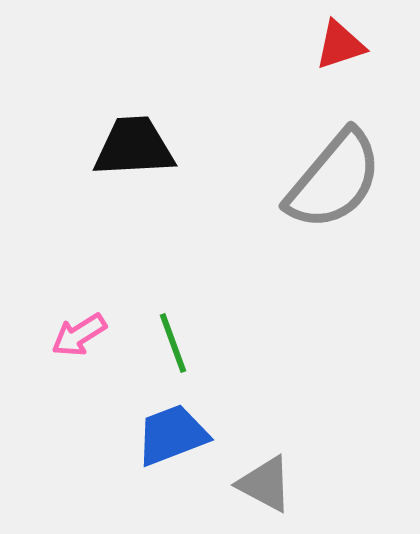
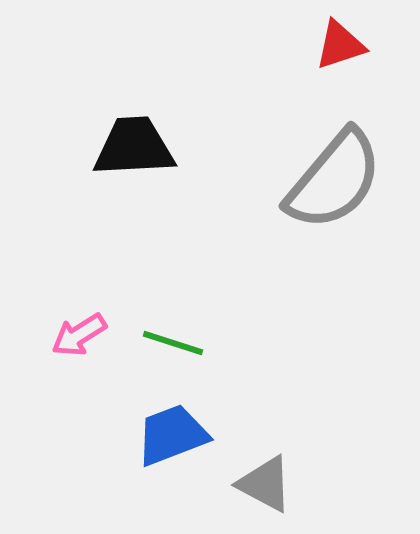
green line: rotated 52 degrees counterclockwise
